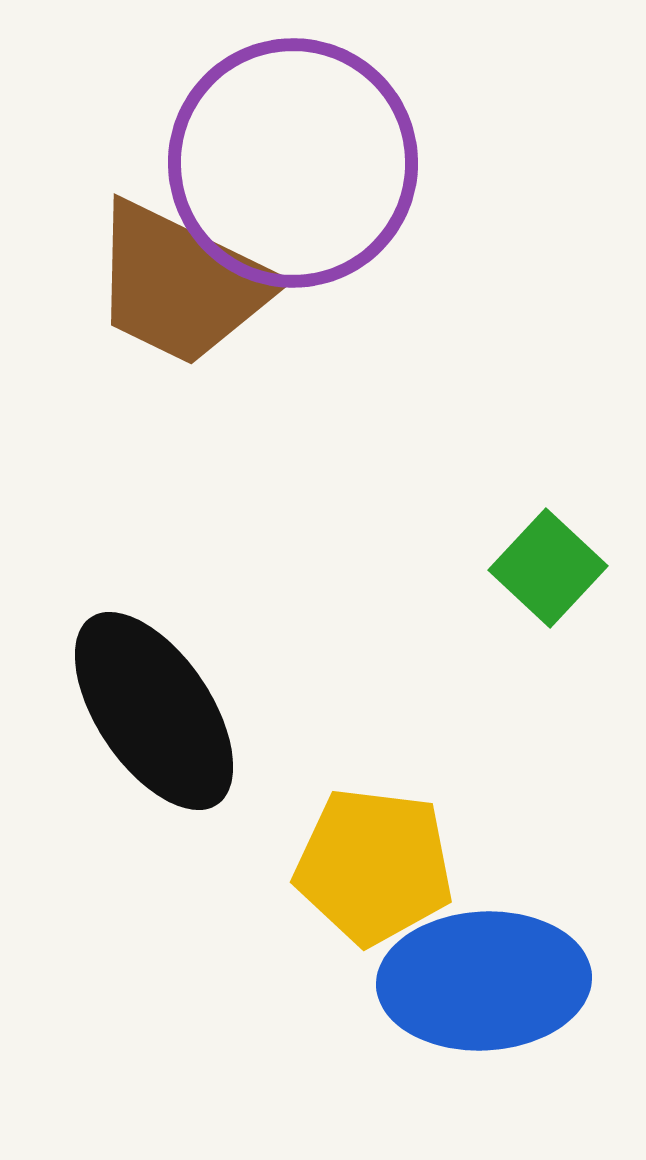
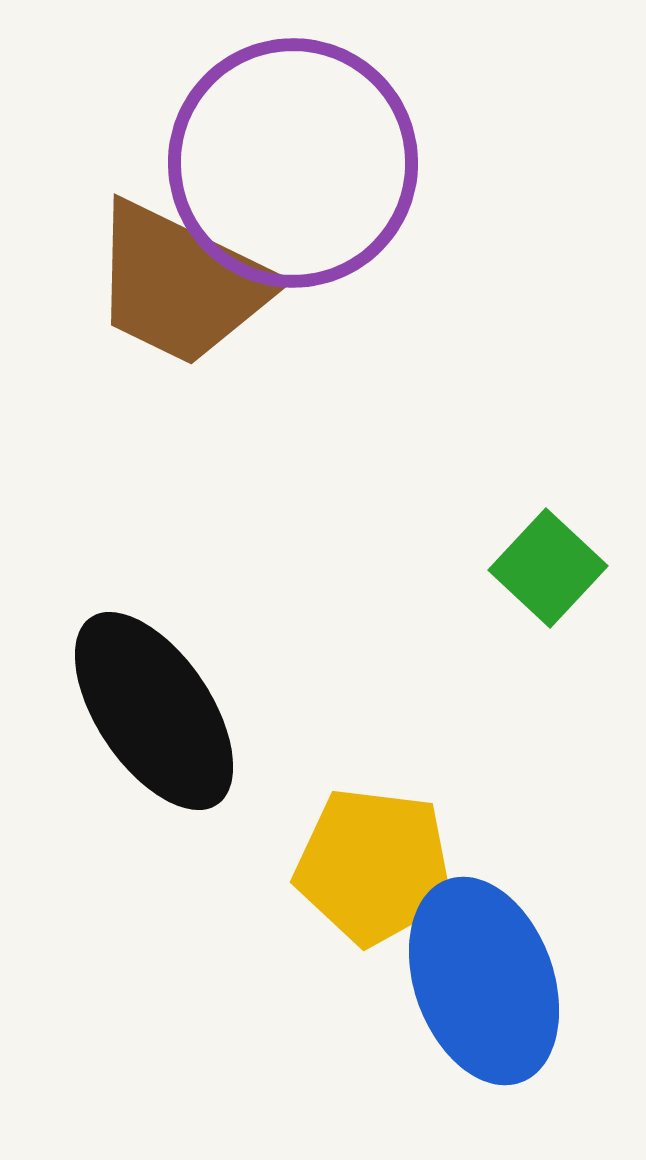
blue ellipse: rotated 73 degrees clockwise
